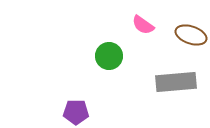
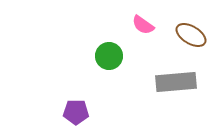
brown ellipse: rotated 12 degrees clockwise
